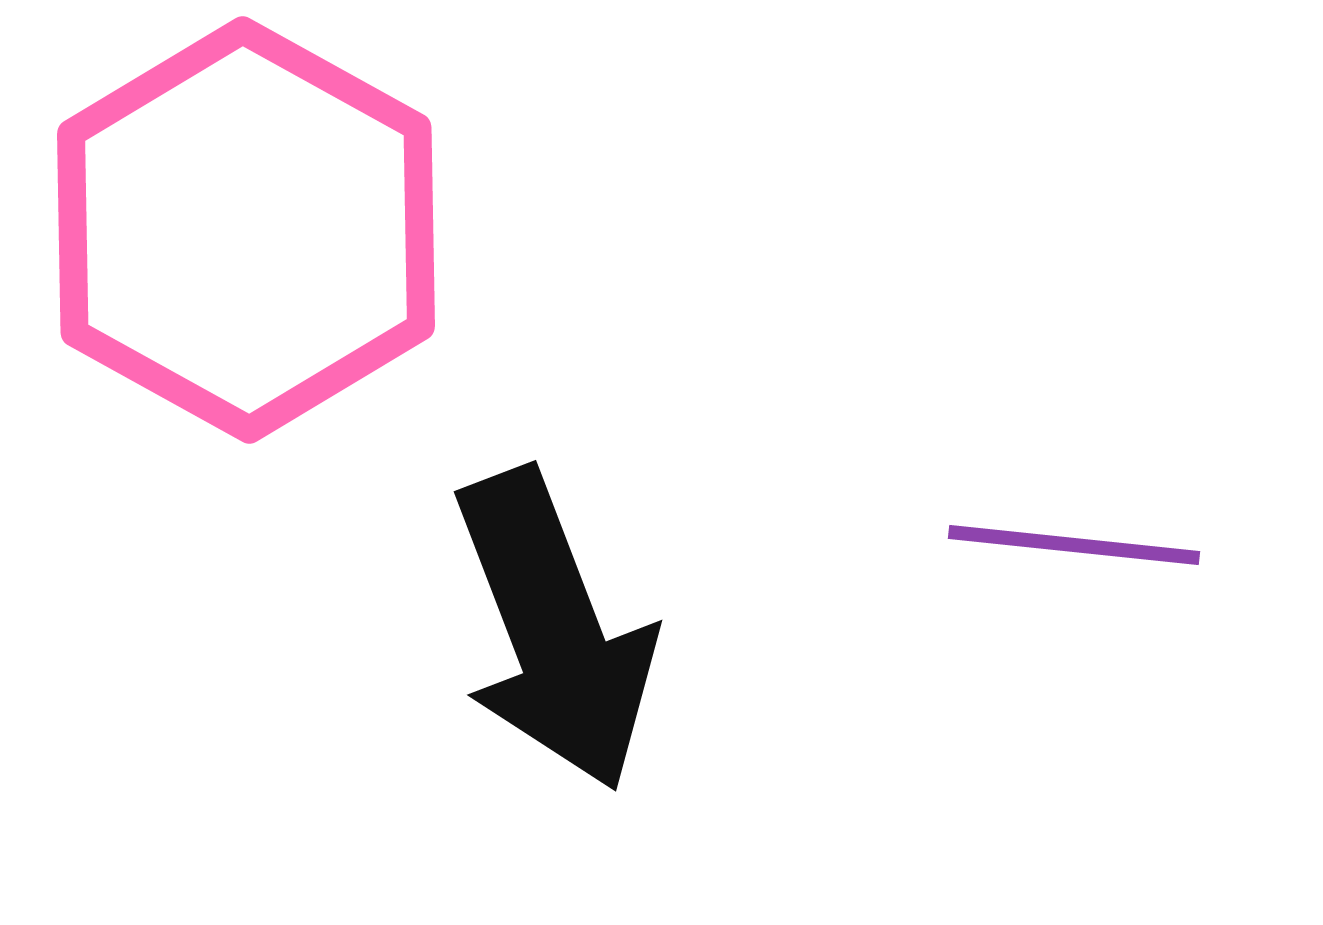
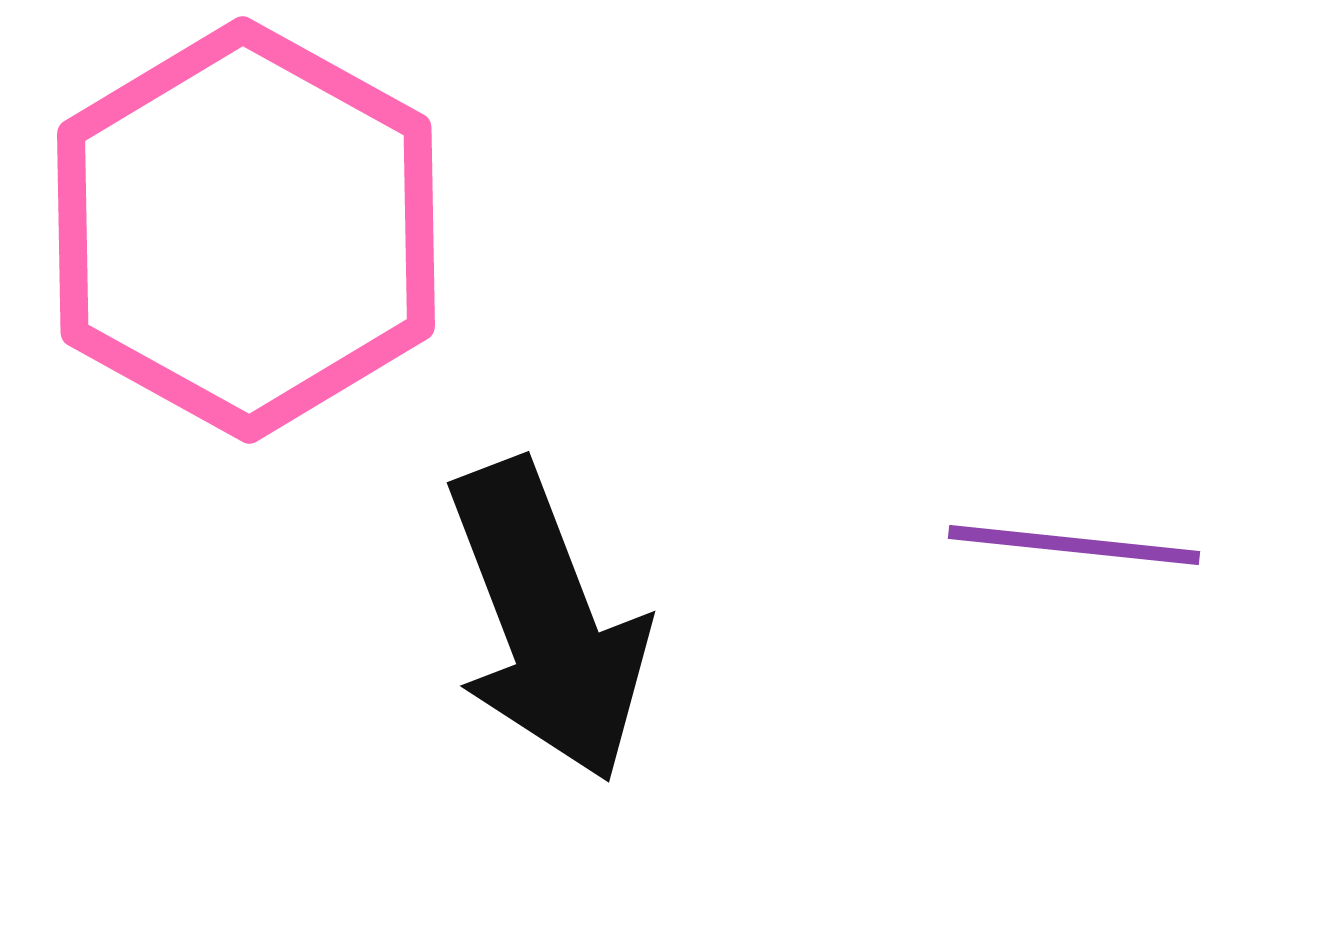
black arrow: moved 7 px left, 9 px up
